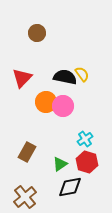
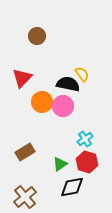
brown circle: moved 3 px down
black semicircle: moved 3 px right, 7 px down
orange circle: moved 4 px left
brown rectangle: moved 2 px left; rotated 30 degrees clockwise
black diamond: moved 2 px right
